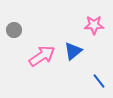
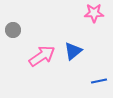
pink star: moved 12 px up
gray circle: moved 1 px left
blue line: rotated 63 degrees counterclockwise
